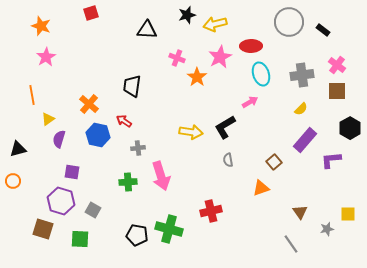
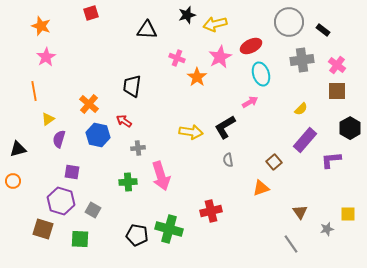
red ellipse at (251, 46): rotated 25 degrees counterclockwise
gray cross at (302, 75): moved 15 px up
orange line at (32, 95): moved 2 px right, 4 px up
